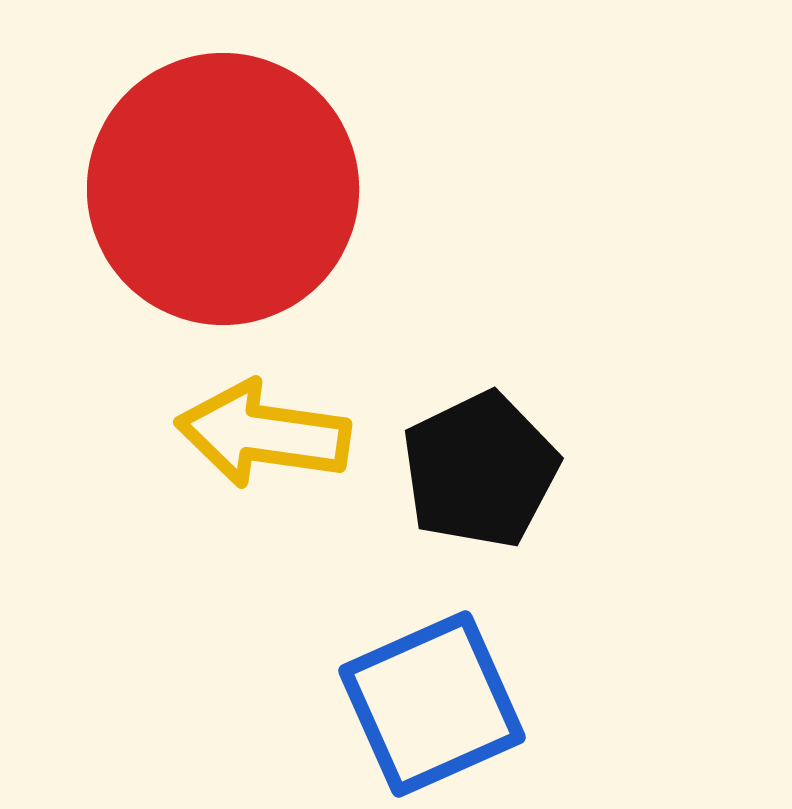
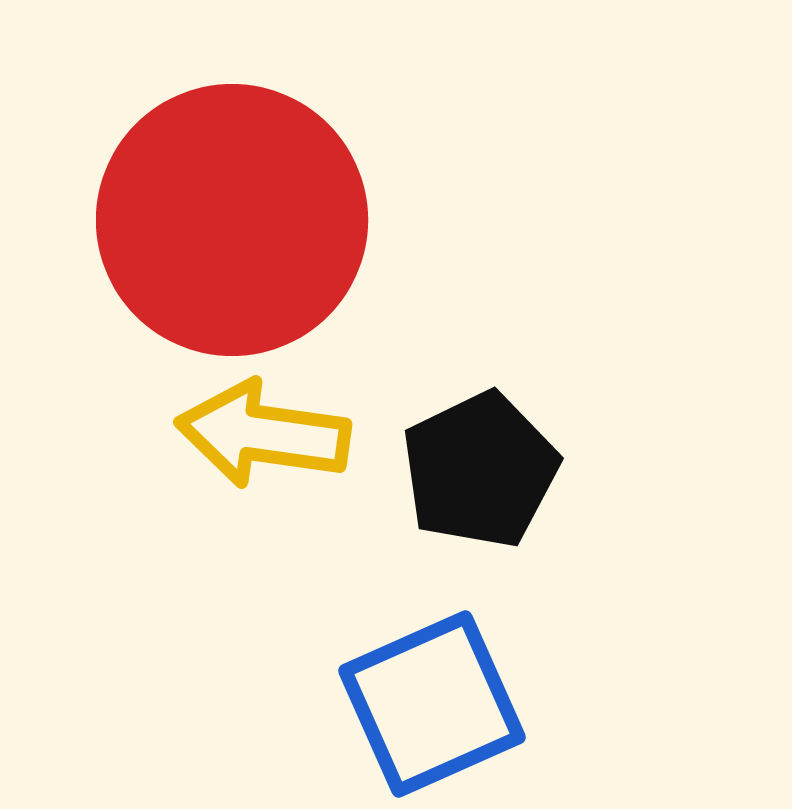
red circle: moved 9 px right, 31 px down
